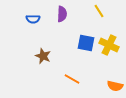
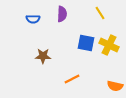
yellow line: moved 1 px right, 2 px down
brown star: rotated 21 degrees counterclockwise
orange line: rotated 56 degrees counterclockwise
